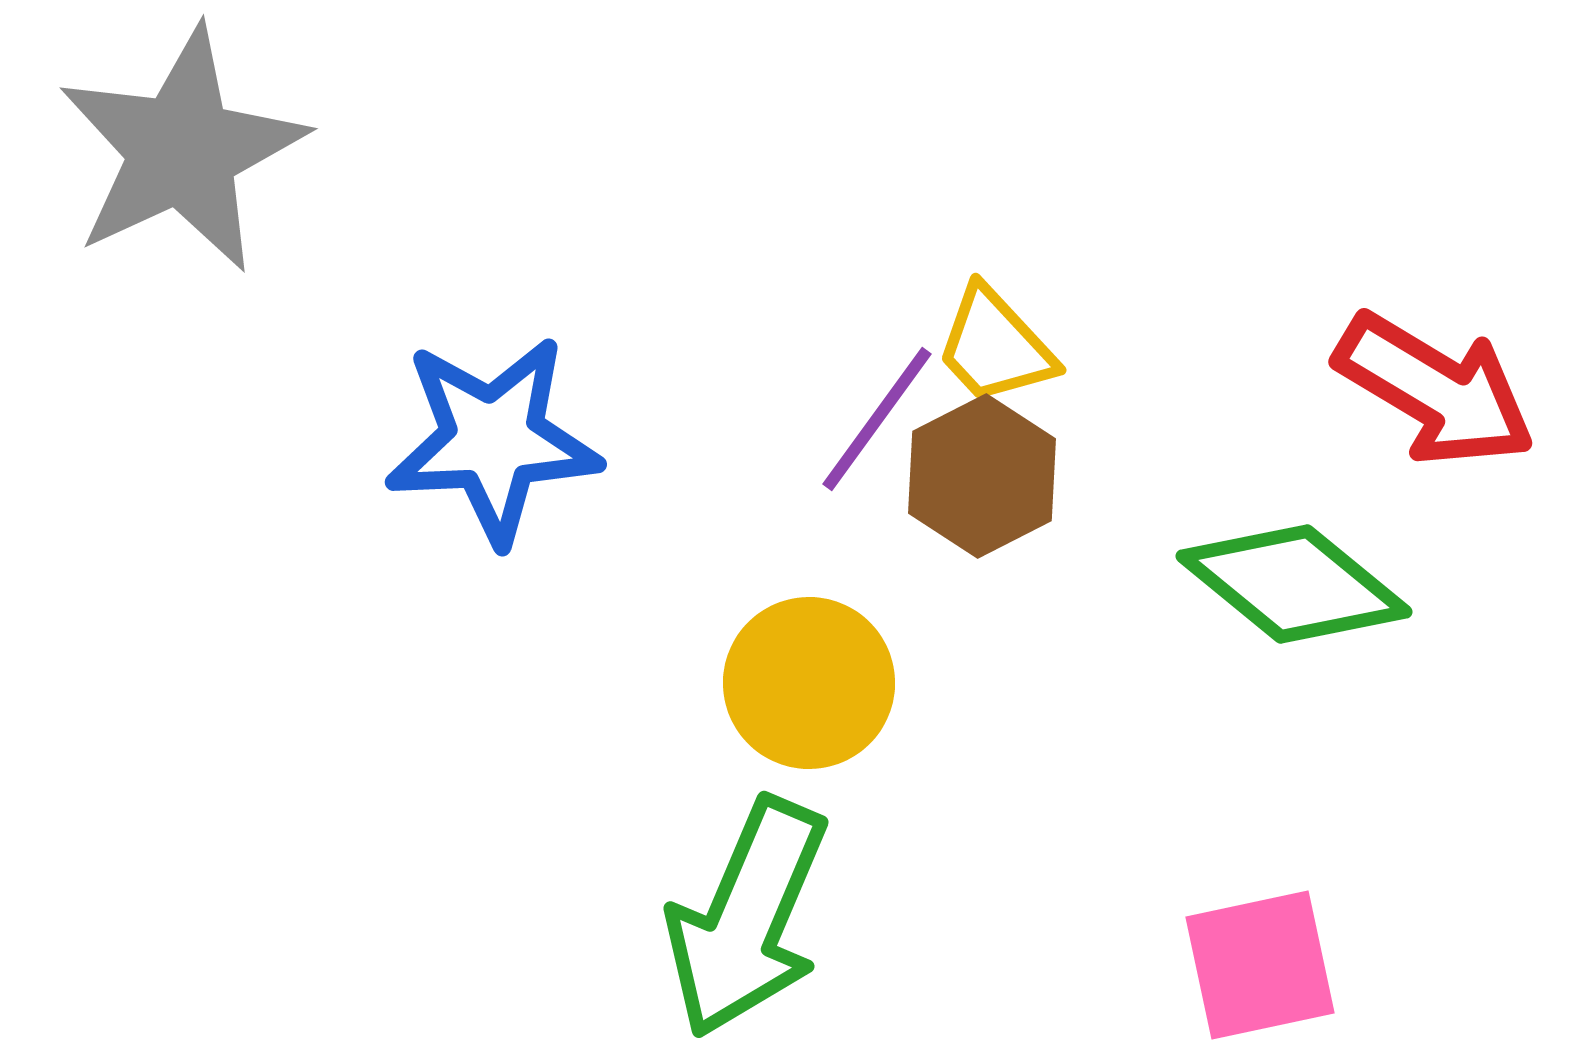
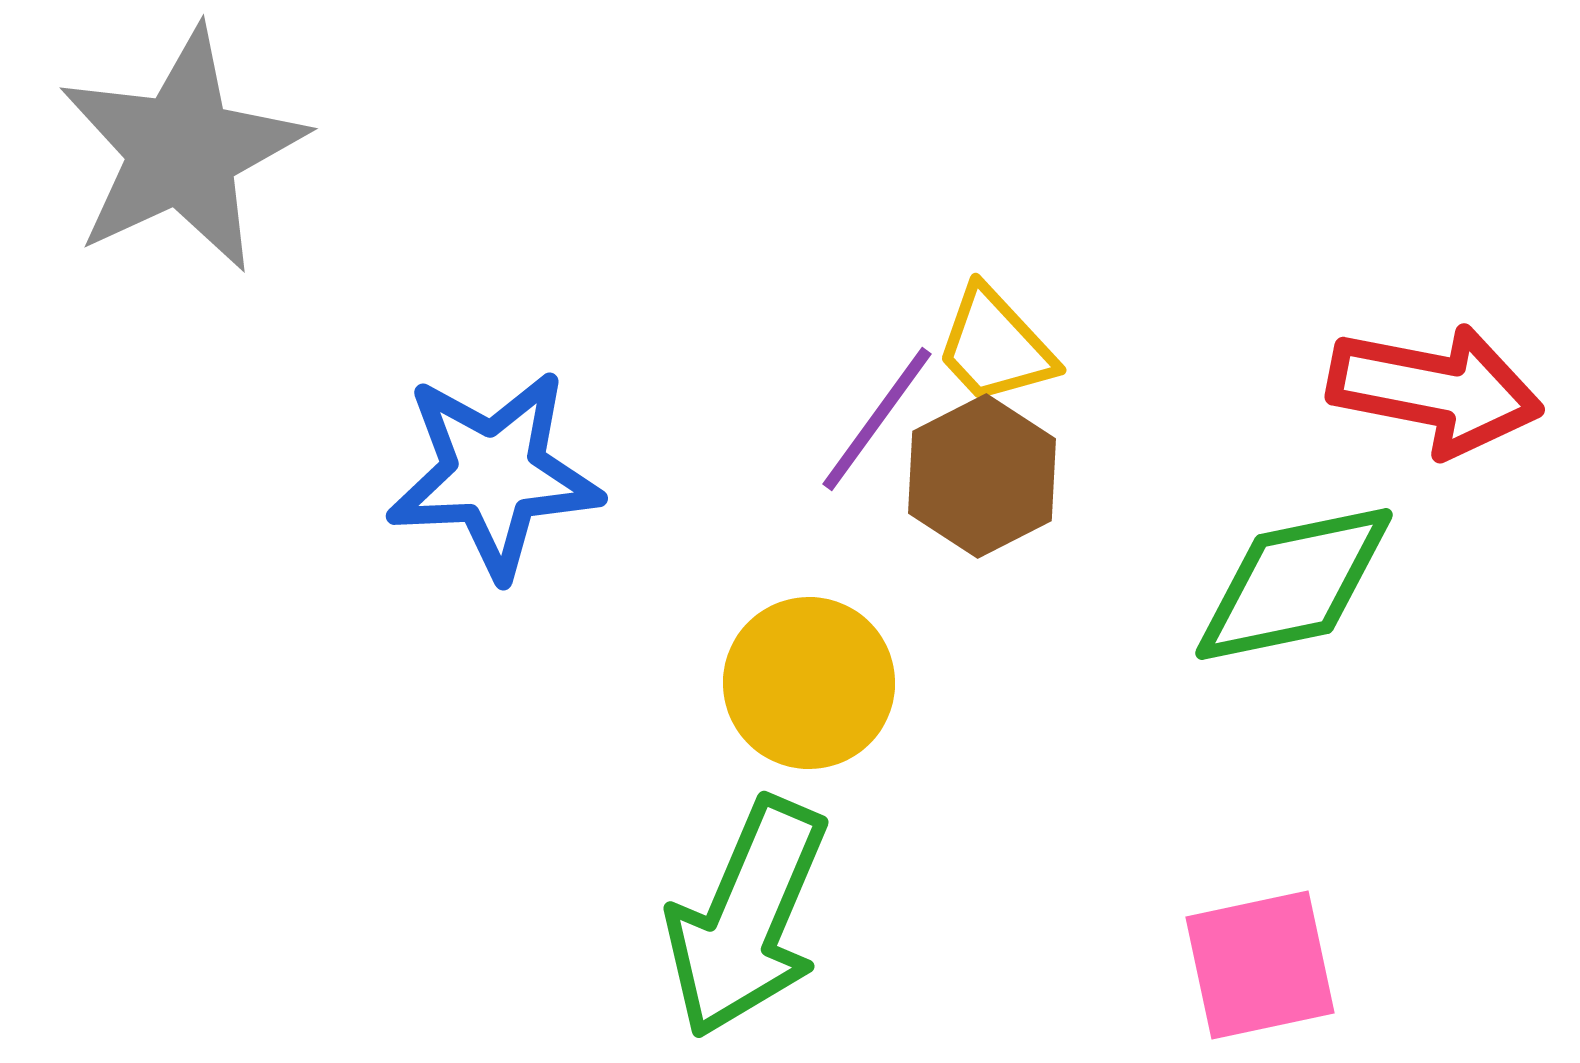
red arrow: rotated 20 degrees counterclockwise
blue star: moved 1 px right, 34 px down
green diamond: rotated 51 degrees counterclockwise
